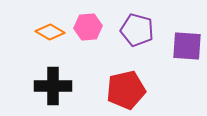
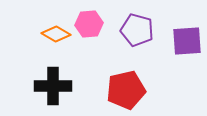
pink hexagon: moved 1 px right, 3 px up
orange diamond: moved 6 px right, 2 px down
purple square: moved 5 px up; rotated 8 degrees counterclockwise
